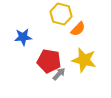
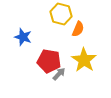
orange semicircle: rotated 21 degrees counterclockwise
blue star: rotated 24 degrees clockwise
yellow star: rotated 20 degrees clockwise
